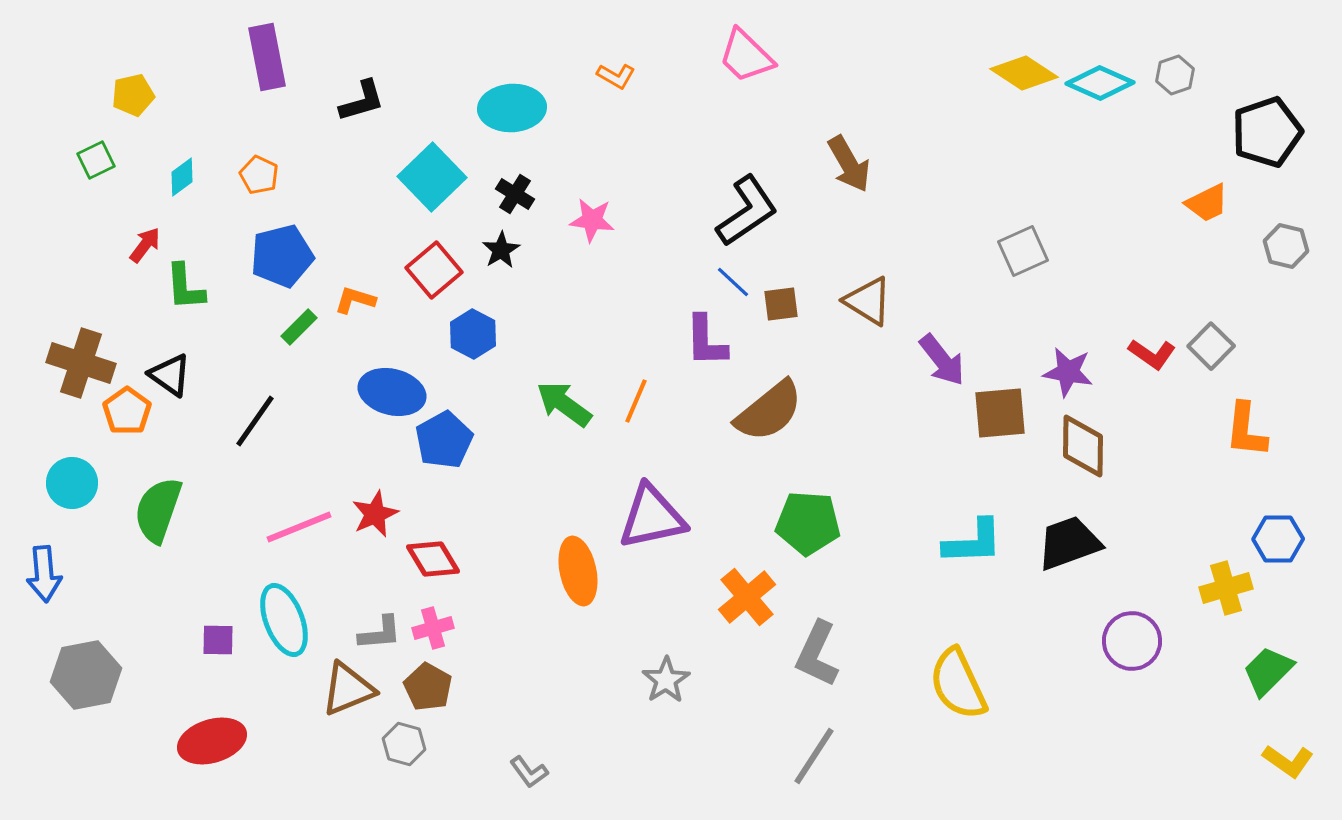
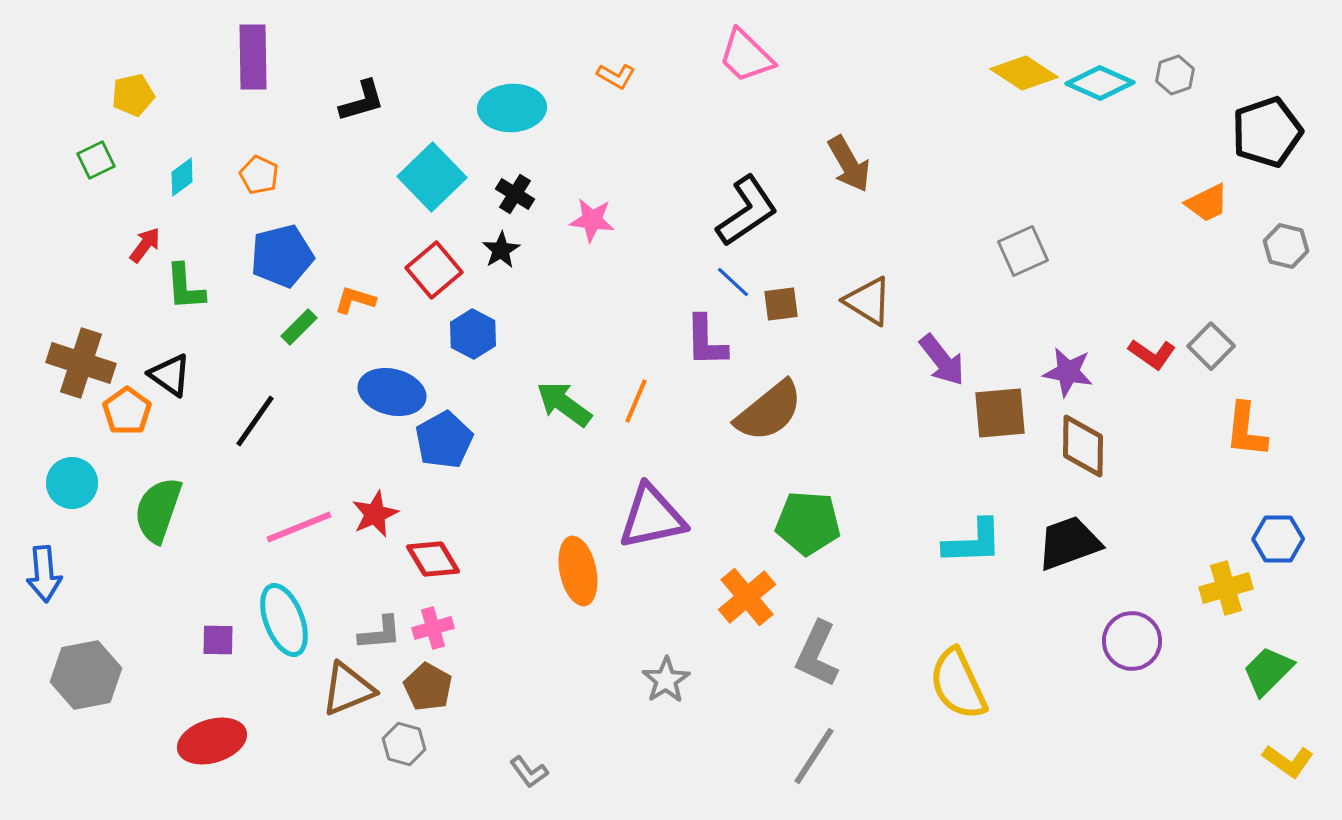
purple rectangle at (267, 57): moved 14 px left; rotated 10 degrees clockwise
